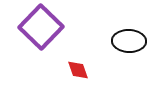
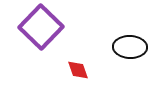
black ellipse: moved 1 px right, 6 px down
